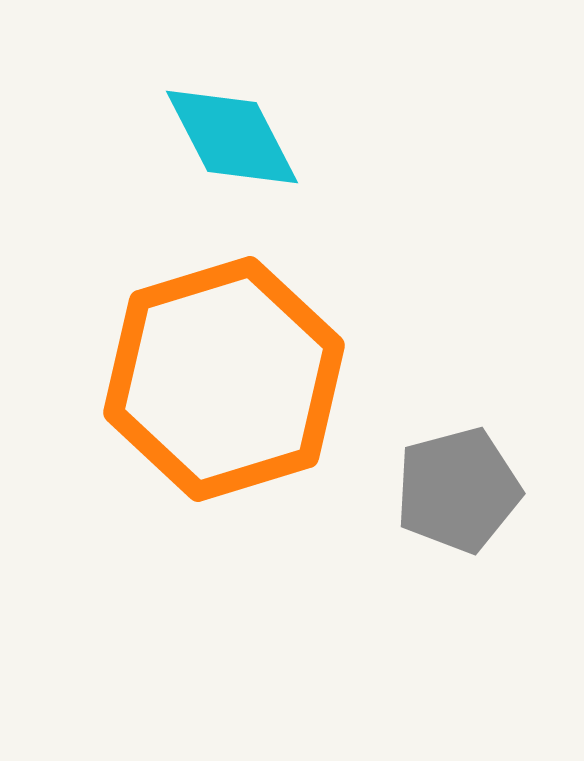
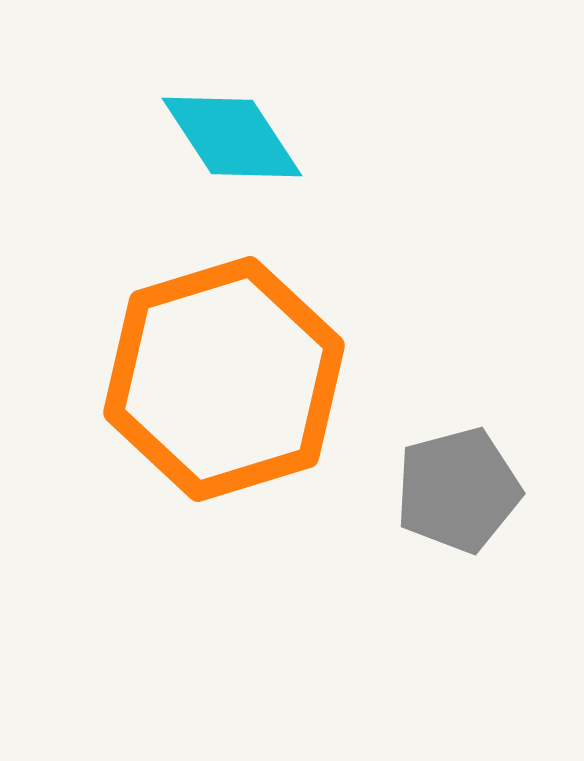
cyan diamond: rotated 6 degrees counterclockwise
